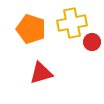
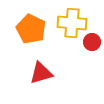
yellow cross: rotated 16 degrees clockwise
orange pentagon: rotated 8 degrees clockwise
